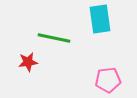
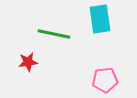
green line: moved 4 px up
pink pentagon: moved 3 px left
